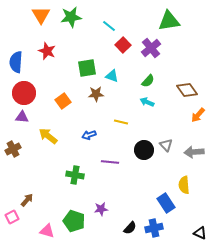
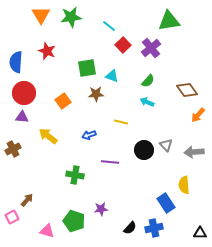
black triangle: rotated 24 degrees counterclockwise
